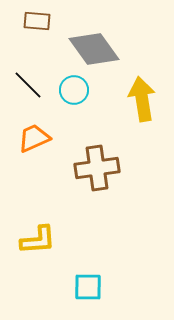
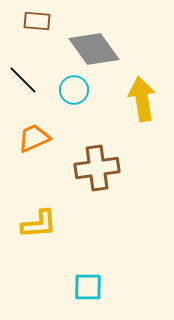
black line: moved 5 px left, 5 px up
yellow L-shape: moved 1 px right, 16 px up
